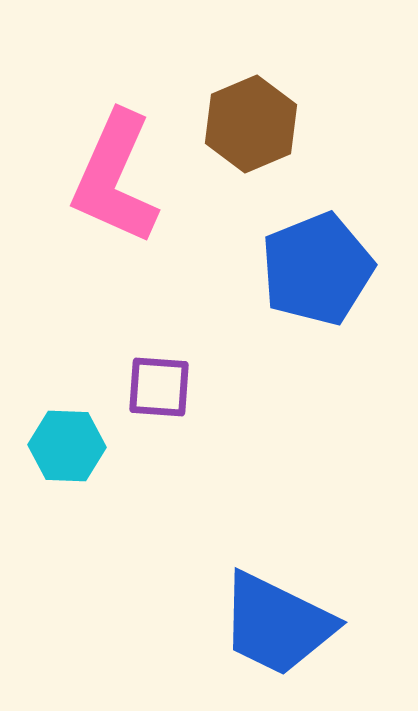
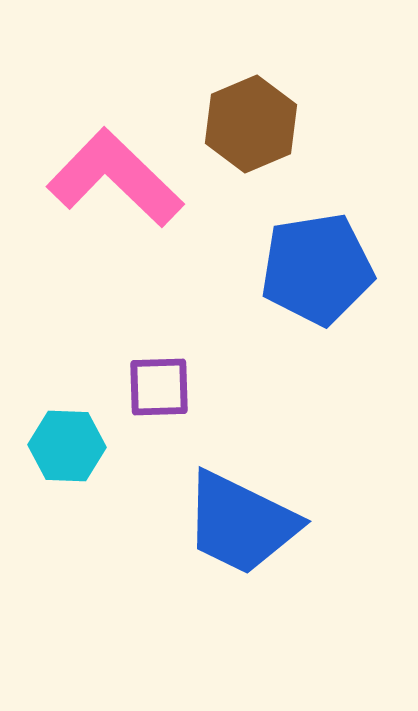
pink L-shape: rotated 110 degrees clockwise
blue pentagon: rotated 13 degrees clockwise
purple square: rotated 6 degrees counterclockwise
blue trapezoid: moved 36 px left, 101 px up
